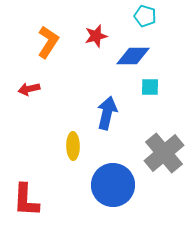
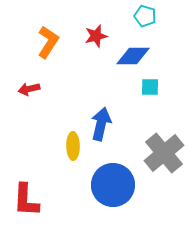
blue arrow: moved 6 px left, 11 px down
